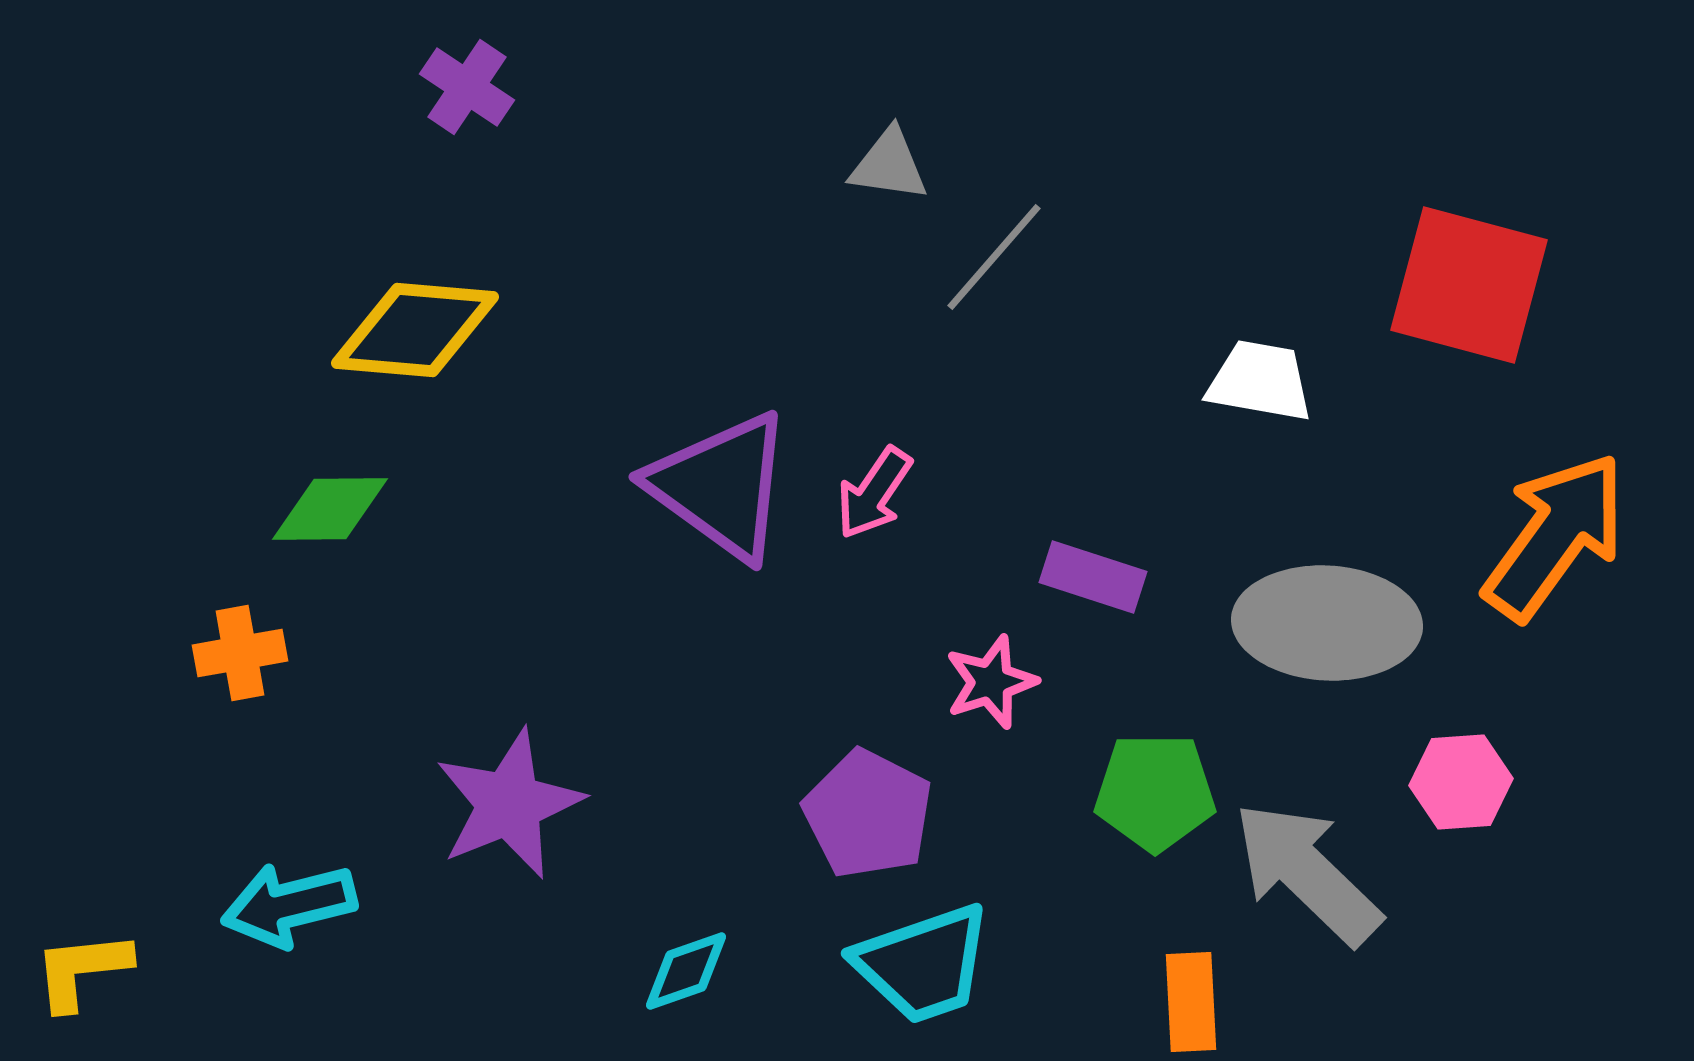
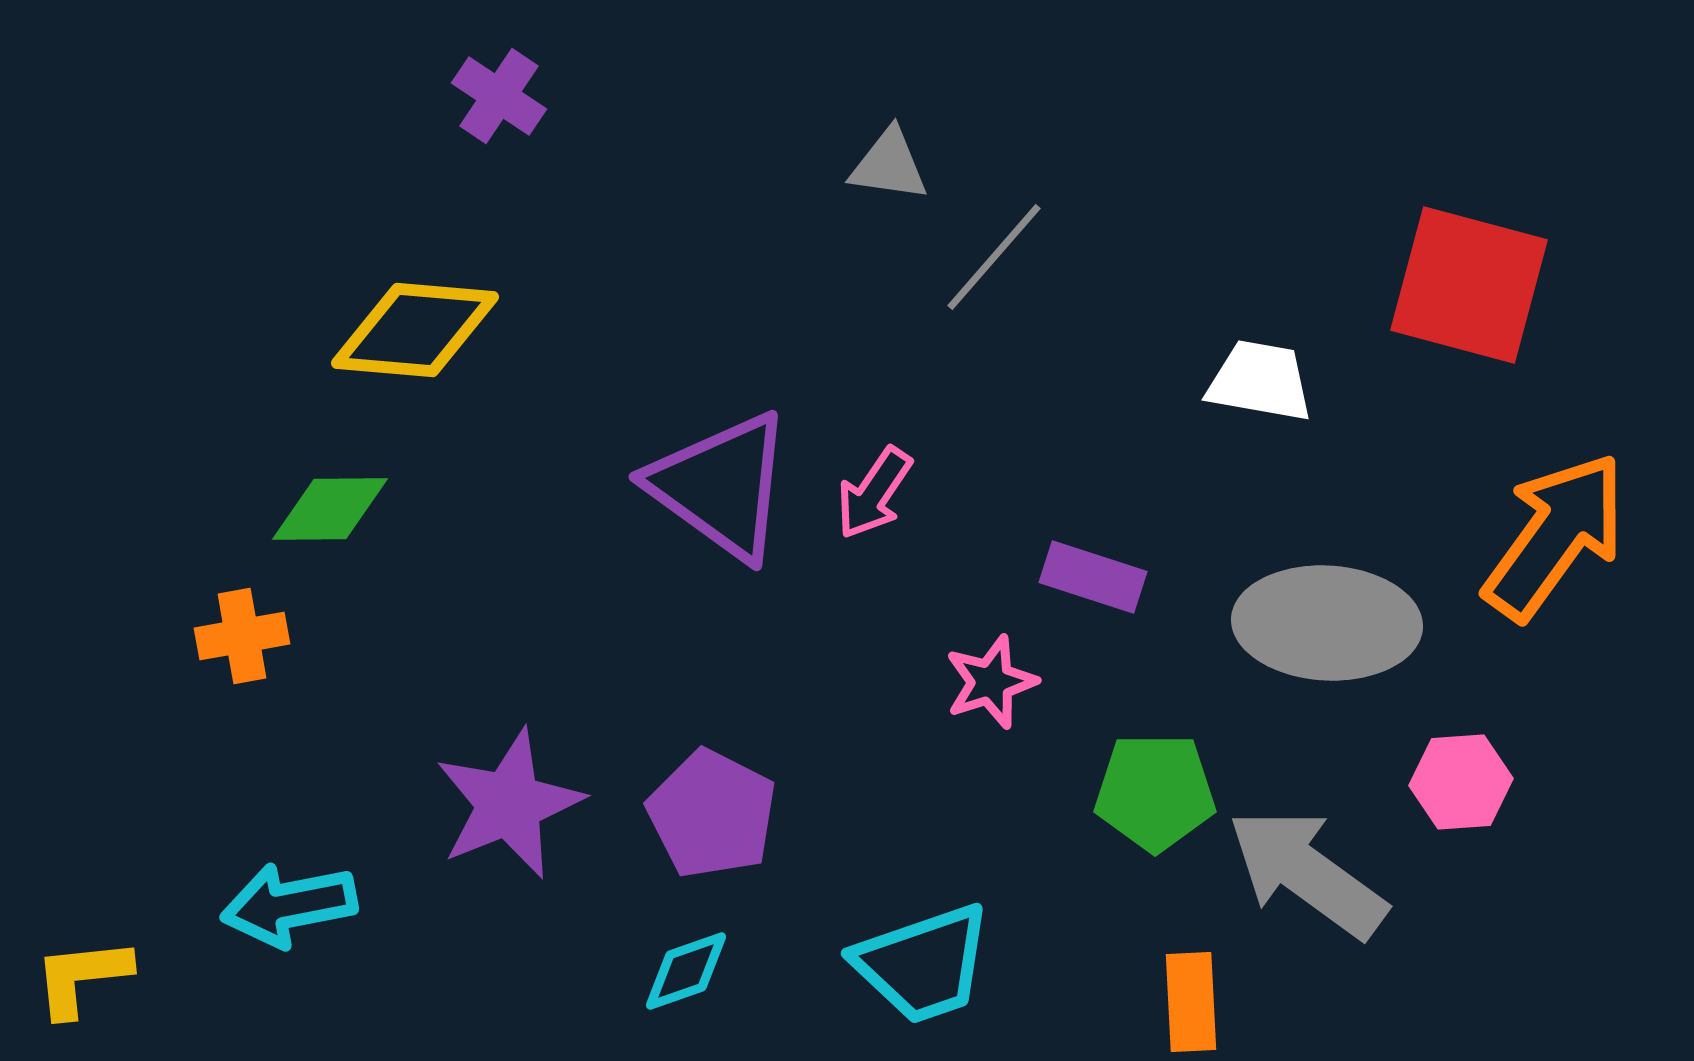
purple cross: moved 32 px right, 9 px down
orange cross: moved 2 px right, 17 px up
purple pentagon: moved 156 px left
gray arrow: rotated 8 degrees counterclockwise
cyan arrow: rotated 3 degrees clockwise
yellow L-shape: moved 7 px down
